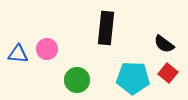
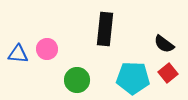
black rectangle: moved 1 px left, 1 px down
red square: rotated 12 degrees clockwise
